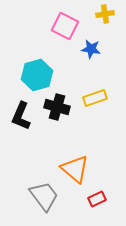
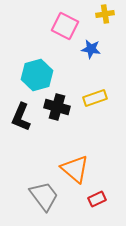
black L-shape: moved 1 px down
